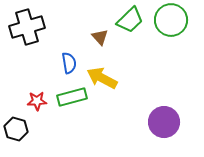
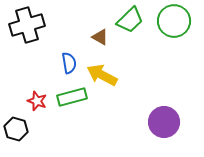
green circle: moved 3 px right, 1 px down
black cross: moved 2 px up
brown triangle: rotated 18 degrees counterclockwise
yellow arrow: moved 3 px up
red star: rotated 24 degrees clockwise
